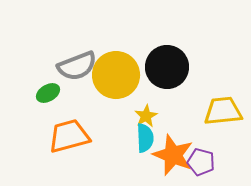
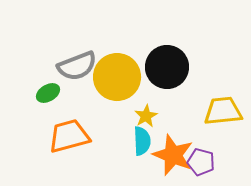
yellow circle: moved 1 px right, 2 px down
cyan semicircle: moved 3 px left, 3 px down
